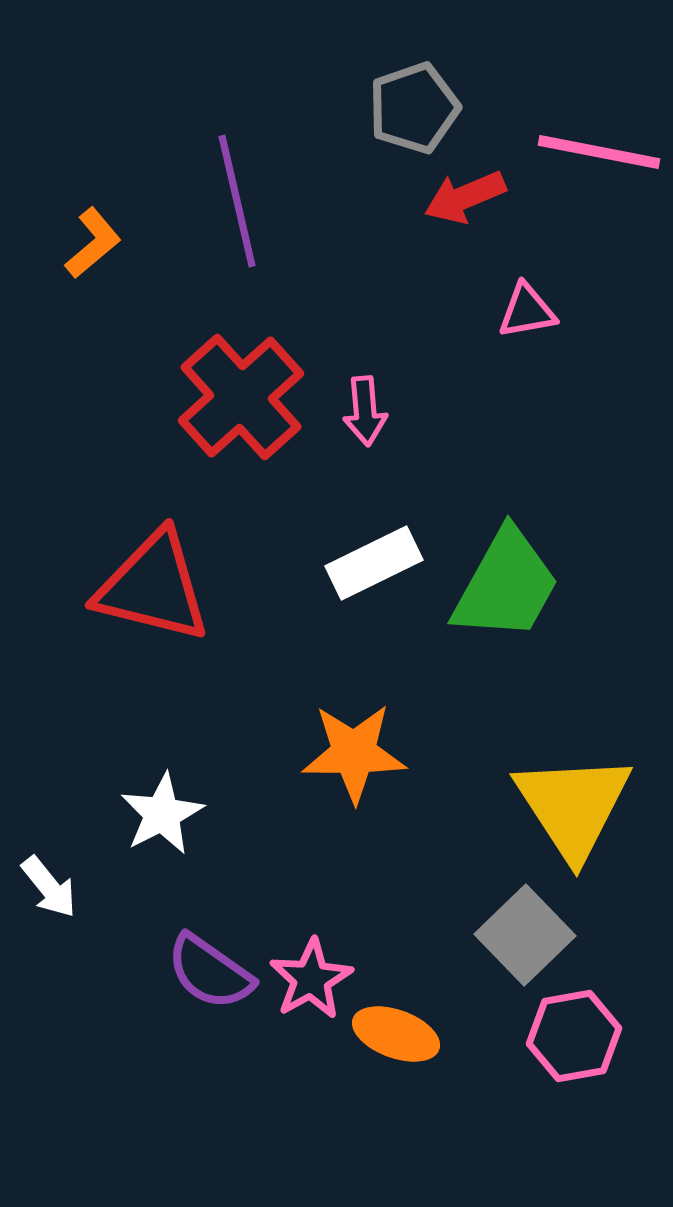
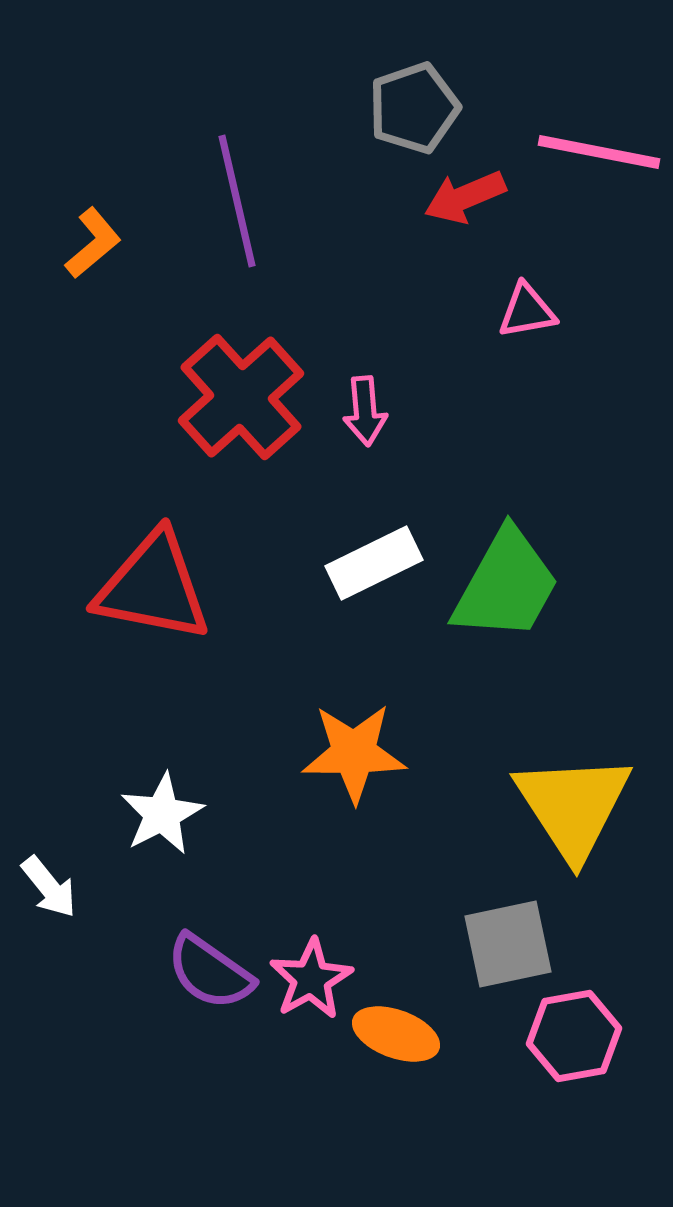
red triangle: rotated 3 degrees counterclockwise
gray square: moved 17 px left, 9 px down; rotated 32 degrees clockwise
